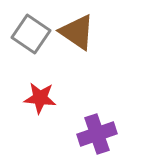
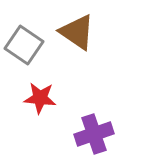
gray square: moved 7 px left, 11 px down
purple cross: moved 3 px left
